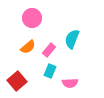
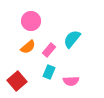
pink circle: moved 1 px left, 3 px down
cyan semicircle: rotated 18 degrees clockwise
cyan rectangle: moved 1 px left, 1 px down
pink semicircle: moved 1 px right, 2 px up
